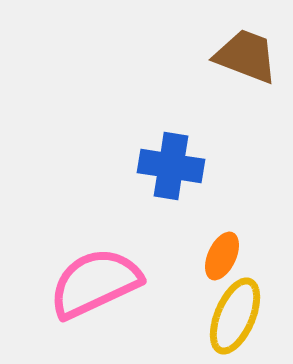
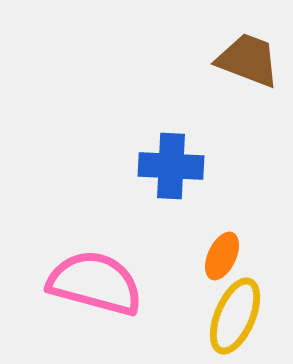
brown trapezoid: moved 2 px right, 4 px down
blue cross: rotated 6 degrees counterclockwise
pink semicircle: rotated 40 degrees clockwise
